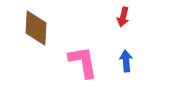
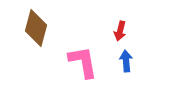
red arrow: moved 3 px left, 14 px down
brown diamond: rotated 12 degrees clockwise
